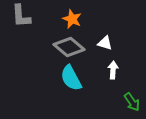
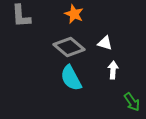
orange star: moved 2 px right, 5 px up
